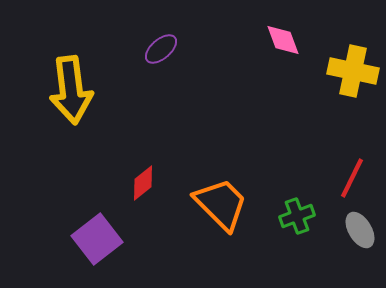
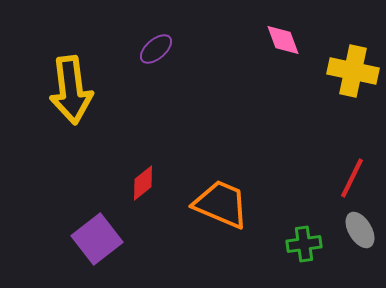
purple ellipse: moved 5 px left
orange trapezoid: rotated 22 degrees counterclockwise
green cross: moved 7 px right, 28 px down; rotated 12 degrees clockwise
